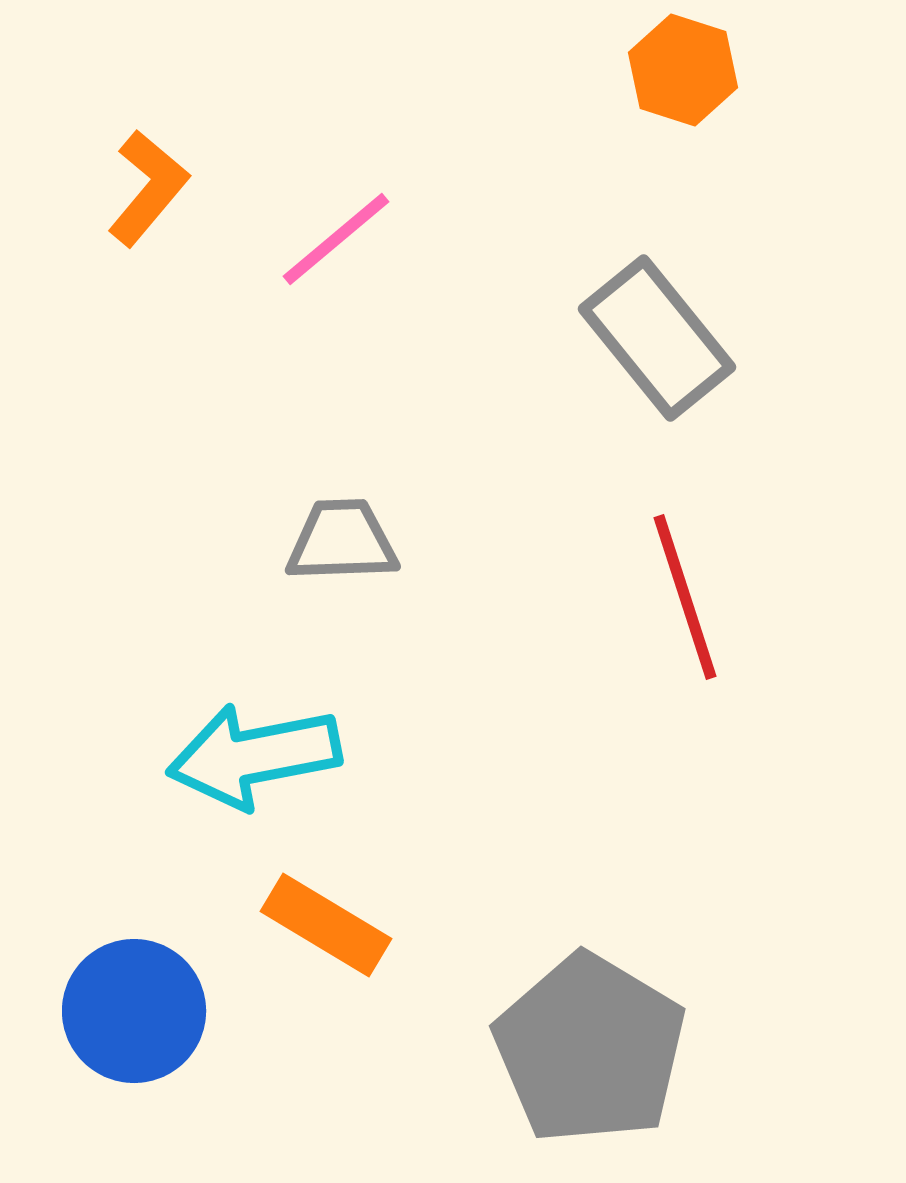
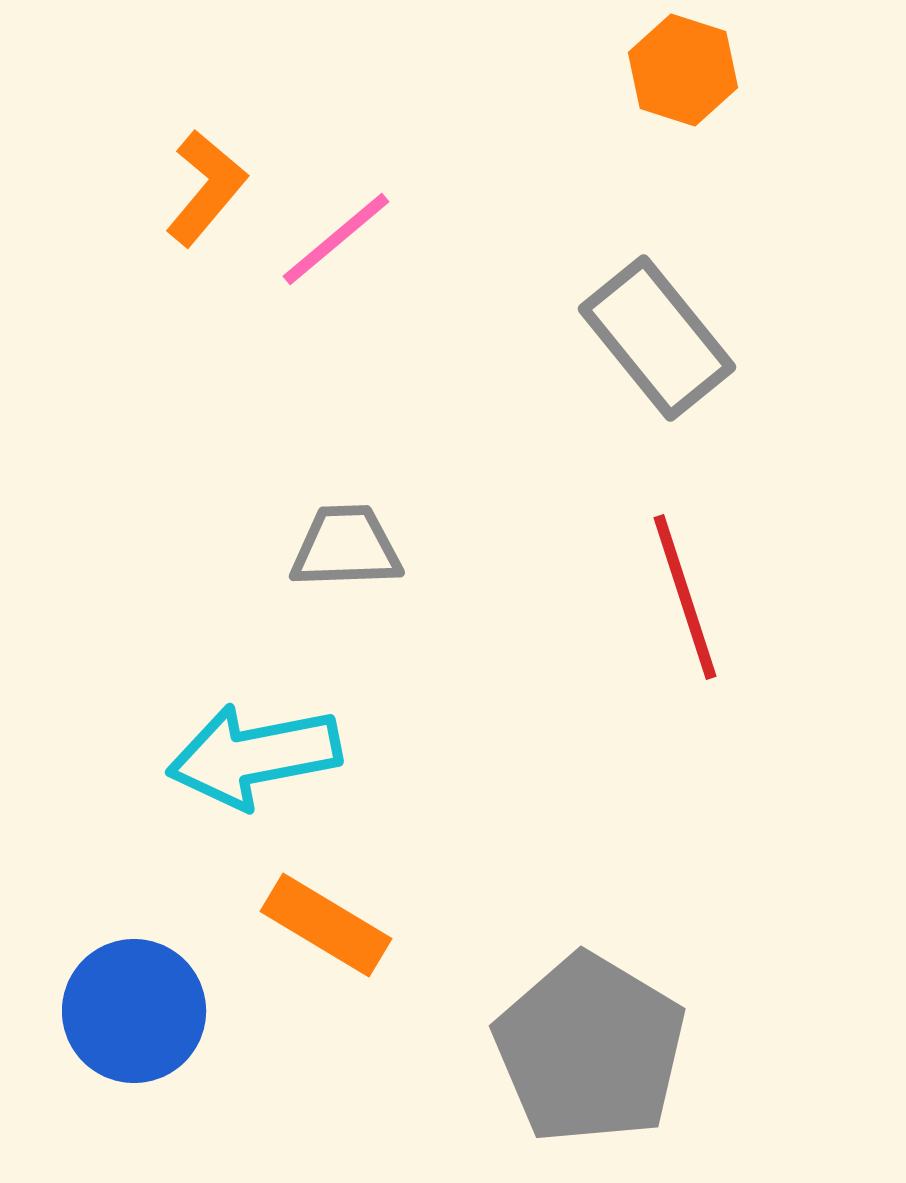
orange L-shape: moved 58 px right
gray trapezoid: moved 4 px right, 6 px down
